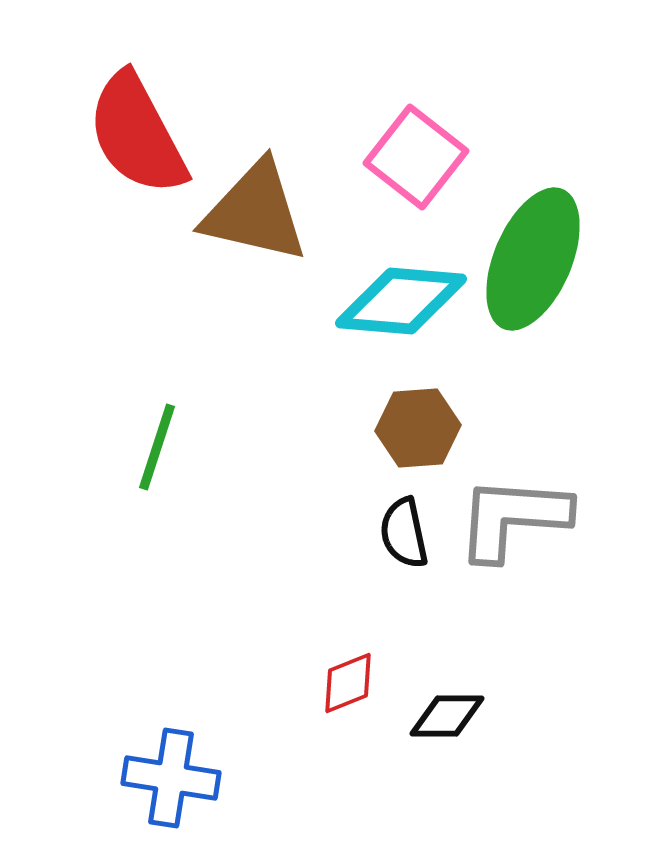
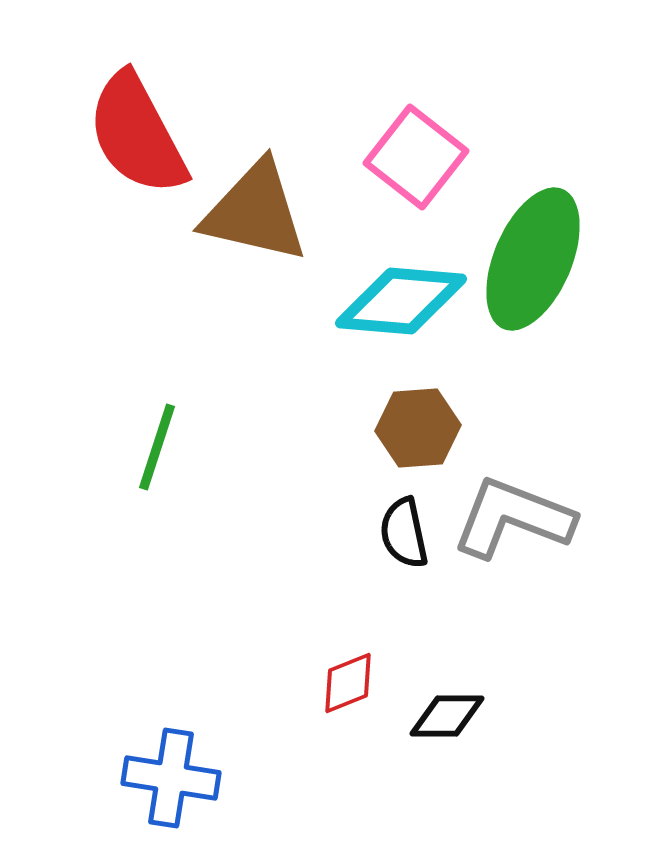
gray L-shape: rotated 17 degrees clockwise
